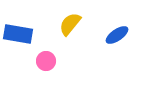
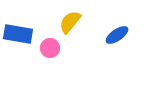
yellow semicircle: moved 2 px up
pink circle: moved 4 px right, 13 px up
